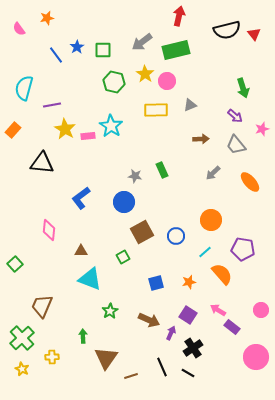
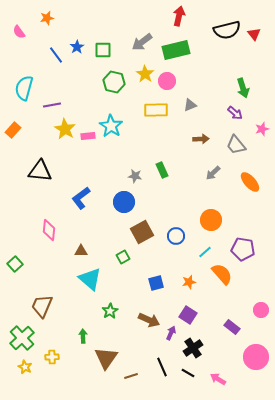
pink semicircle at (19, 29): moved 3 px down
purple arrow at (235, 116): moved 3 px up
black triangle at (42, 163): moved 2 px left, 8 px down
cyan triangle at (90, 279): rotated 20 degrees clockwise
pink arrow at (218, 310): moved 69 px down
yellow star at (22, 369): moved 3 px right, 2 px up
